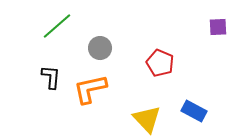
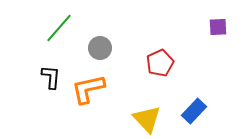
green line: moved 2 px right, 2 px down; rotated 8 degrees counterclockwise
red pentagon: rotated 24 degrees clockwise
orange L-shape: moved 2 px left
blue rectangle: rotated 75 degrees counterclockwise
